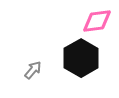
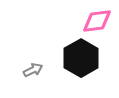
gray arrow: rotated 24 degrees clockwise
